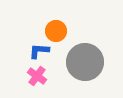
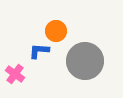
gray circle: moved 1 px up
pink cross: moved 22 px left, 2 px up
